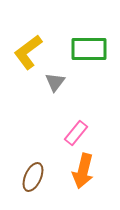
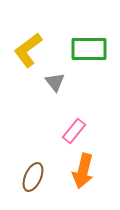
yellow L-shape: moved 2 px up
gray triangle: rotated 15 degrees counterclockwise
pink rectangle: moved 2 px left, 2 px up
